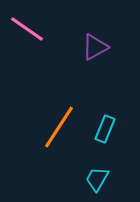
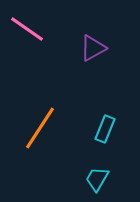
purple triangle: moved 2 px left, 1 px down
orange line: moved 19 px left, 1 px down
